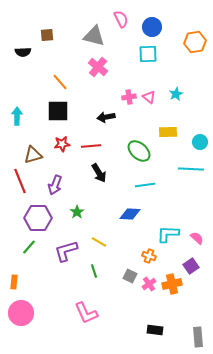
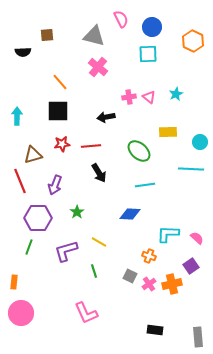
orange hexagon at (195, 42): moved 2 px left, 1 px up; rotated 25 degrees counterclockwise
green line at (29, 247): rotated 21 degrees counterclockwise
